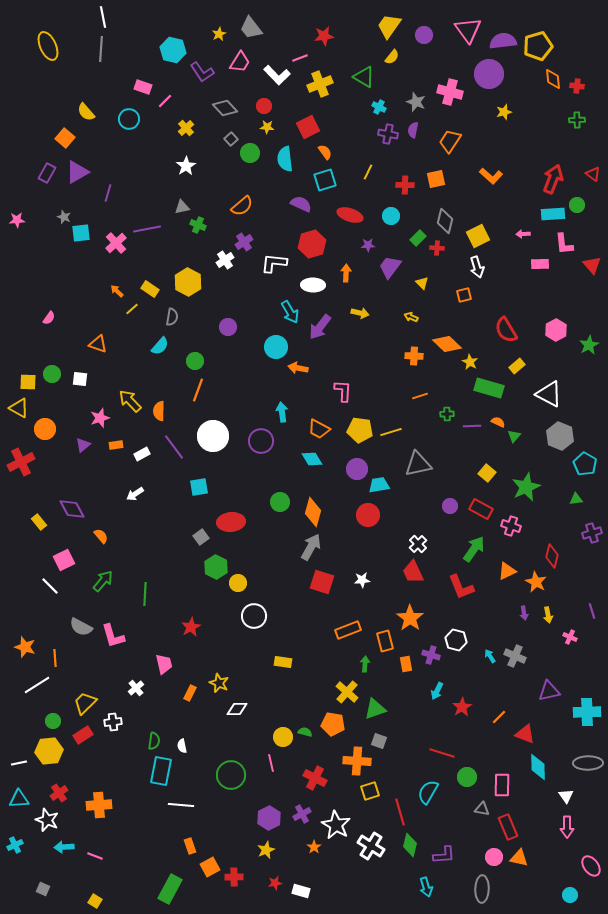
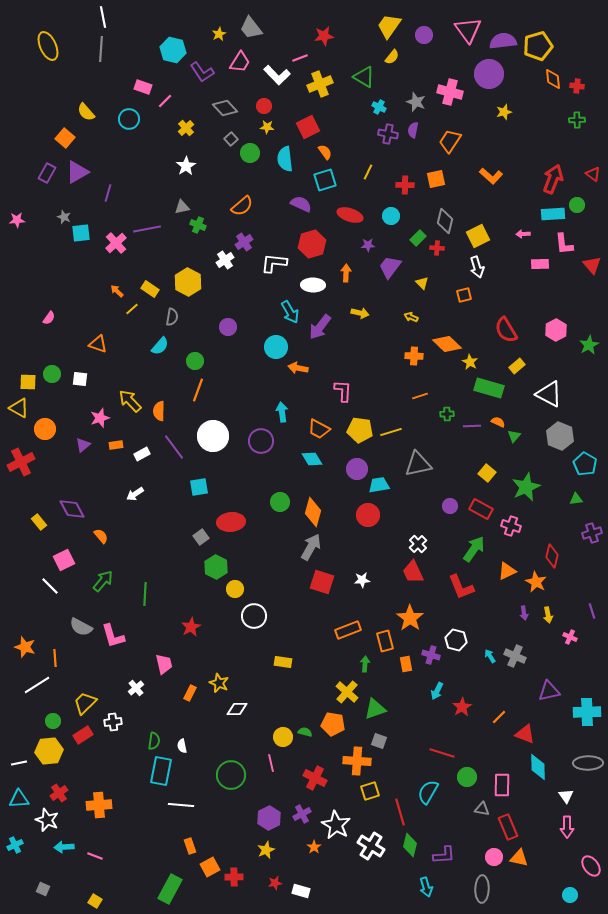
yellow circle at (238, 583): moved 3 px left, 6 px down
